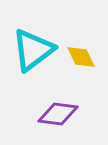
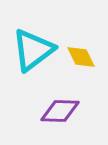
purple diamond: moved 2 px right, 3 px up; rotated 6 degrees counterclockwise
